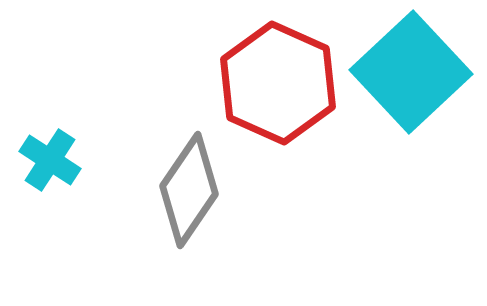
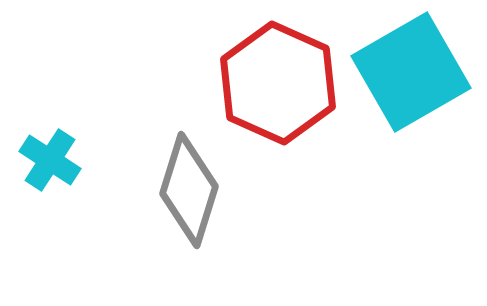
cyan square: rotated 13 degrees clockwise
gray diamond: rotated 17 degrees counterclockwise
